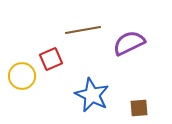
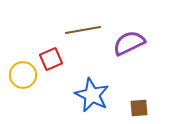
yellow circle: moved 1 px right, 1 px up
